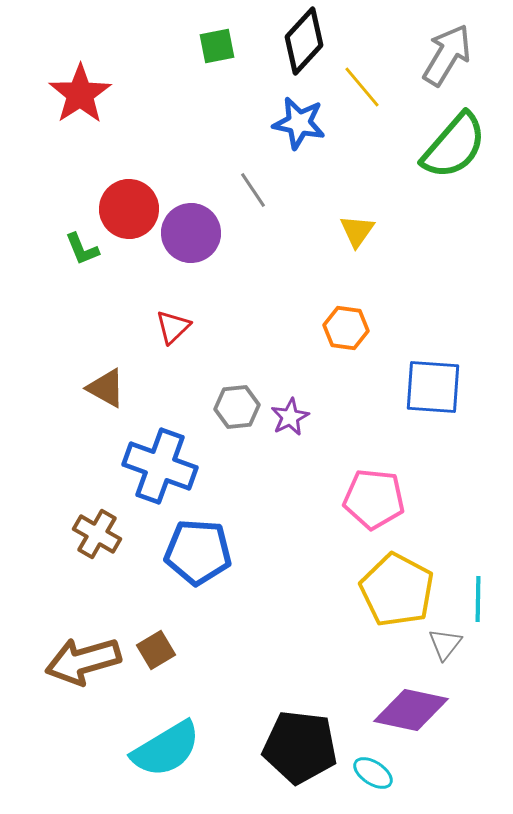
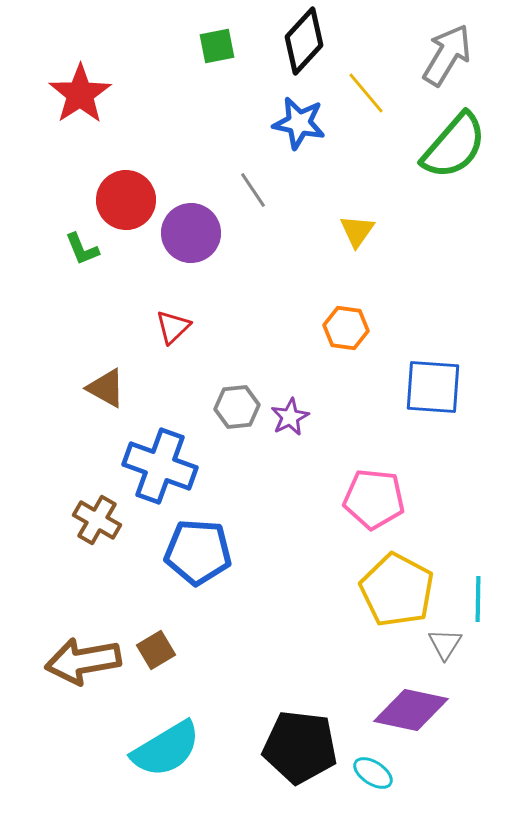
yellow line: moved 4 px right, 6 px down
red circle: moved 3 px left, 9 px up
brown cross: moved 14 px up
gray triangle: rotated 6 degrees counterclockwise
brown arrow: rotated 6 degrees clockwise
